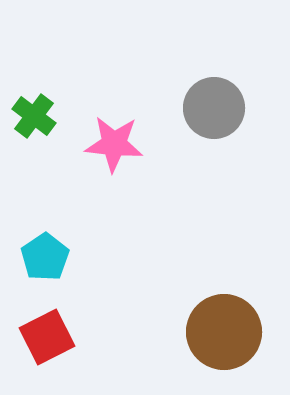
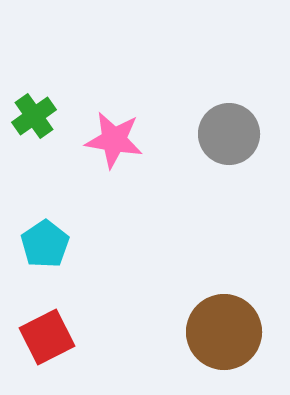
gray circle: moved 15 px right, 26 px down
green cross: rotated 18 degrees clockwise
pink star: moved 4 px up; rotated 4 degrees clockwise
cyan pentagon: moved 13 px up
